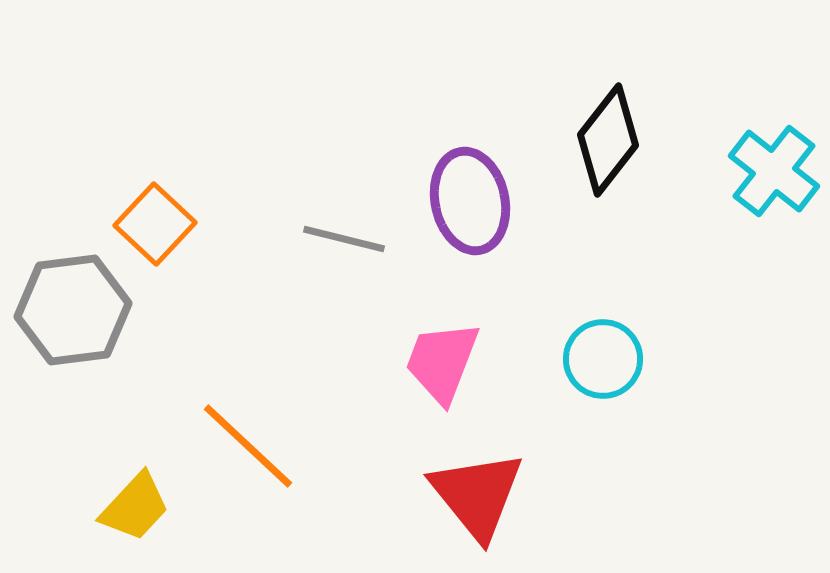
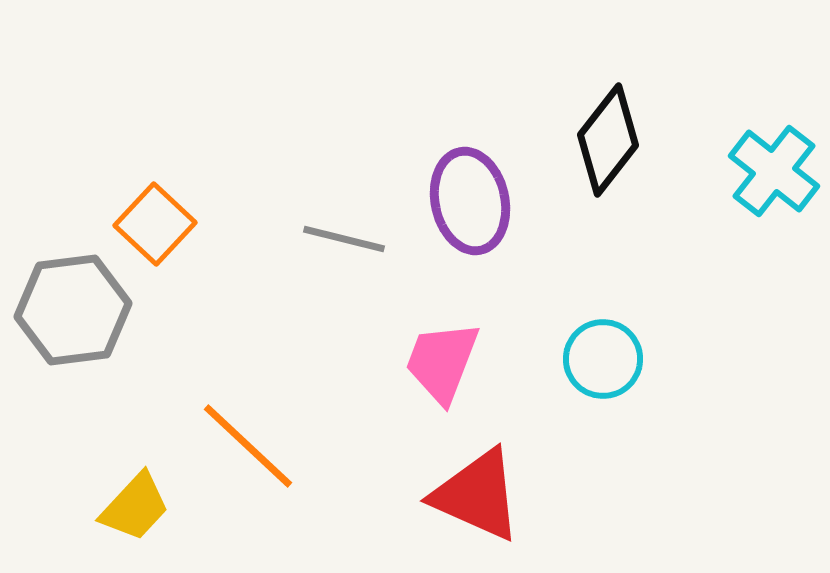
red triangle: rotated 27 degrees counterclockwise
